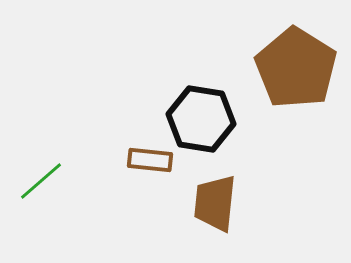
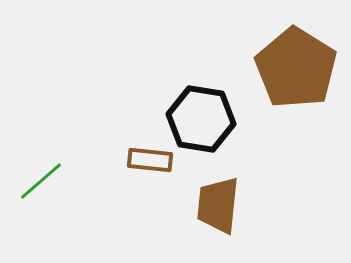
brown trapezoid: moved 3 px right, 2 px down
